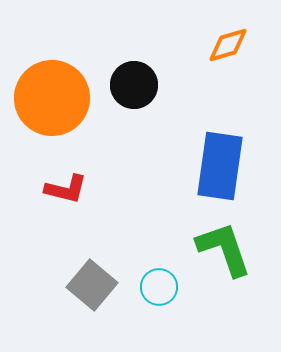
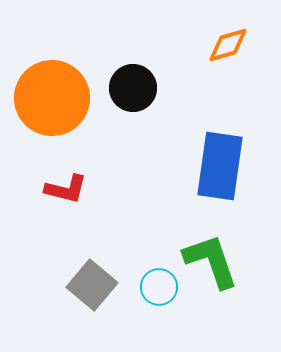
black circle: moved 1 px left, 3 px down
green L-shape: moved 13 px left, 12 px down
